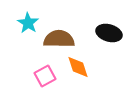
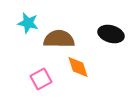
cyan star: rotated 20 degrees counterclockwise
black ellipse: moved 2 px right, 1 px down
pink square: moved 4 px left, 3 px down
